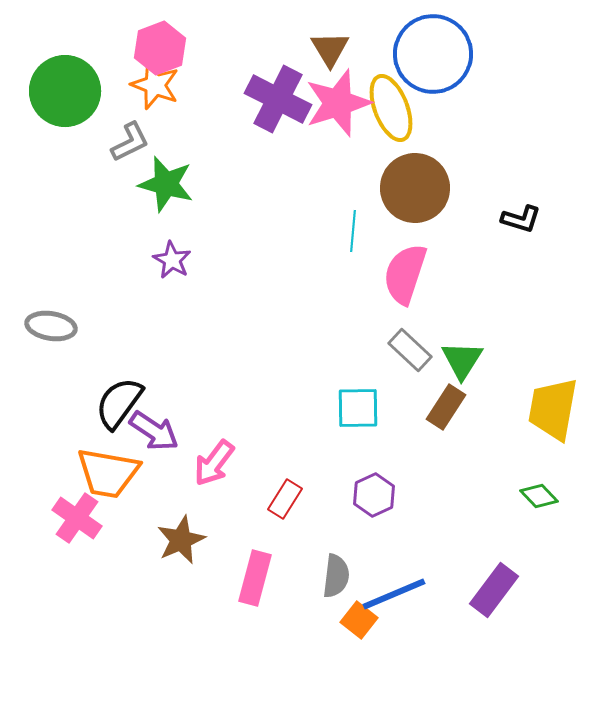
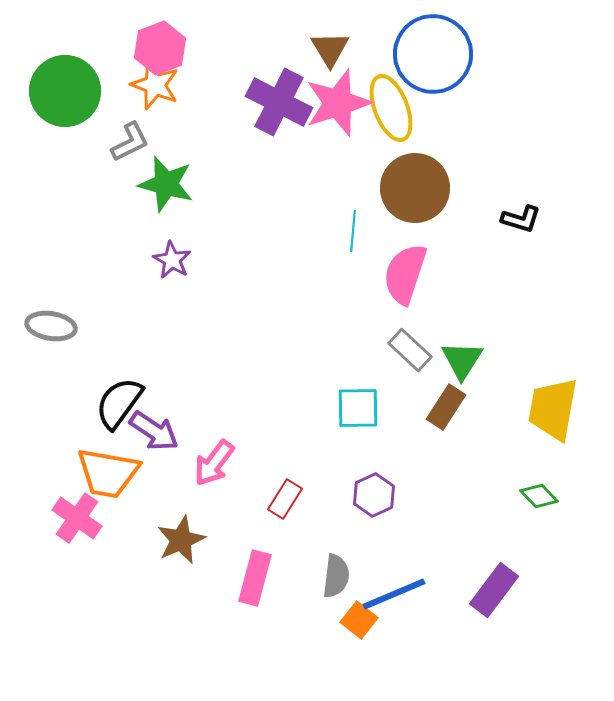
purple cross: moved 1 px right, 3 px down
